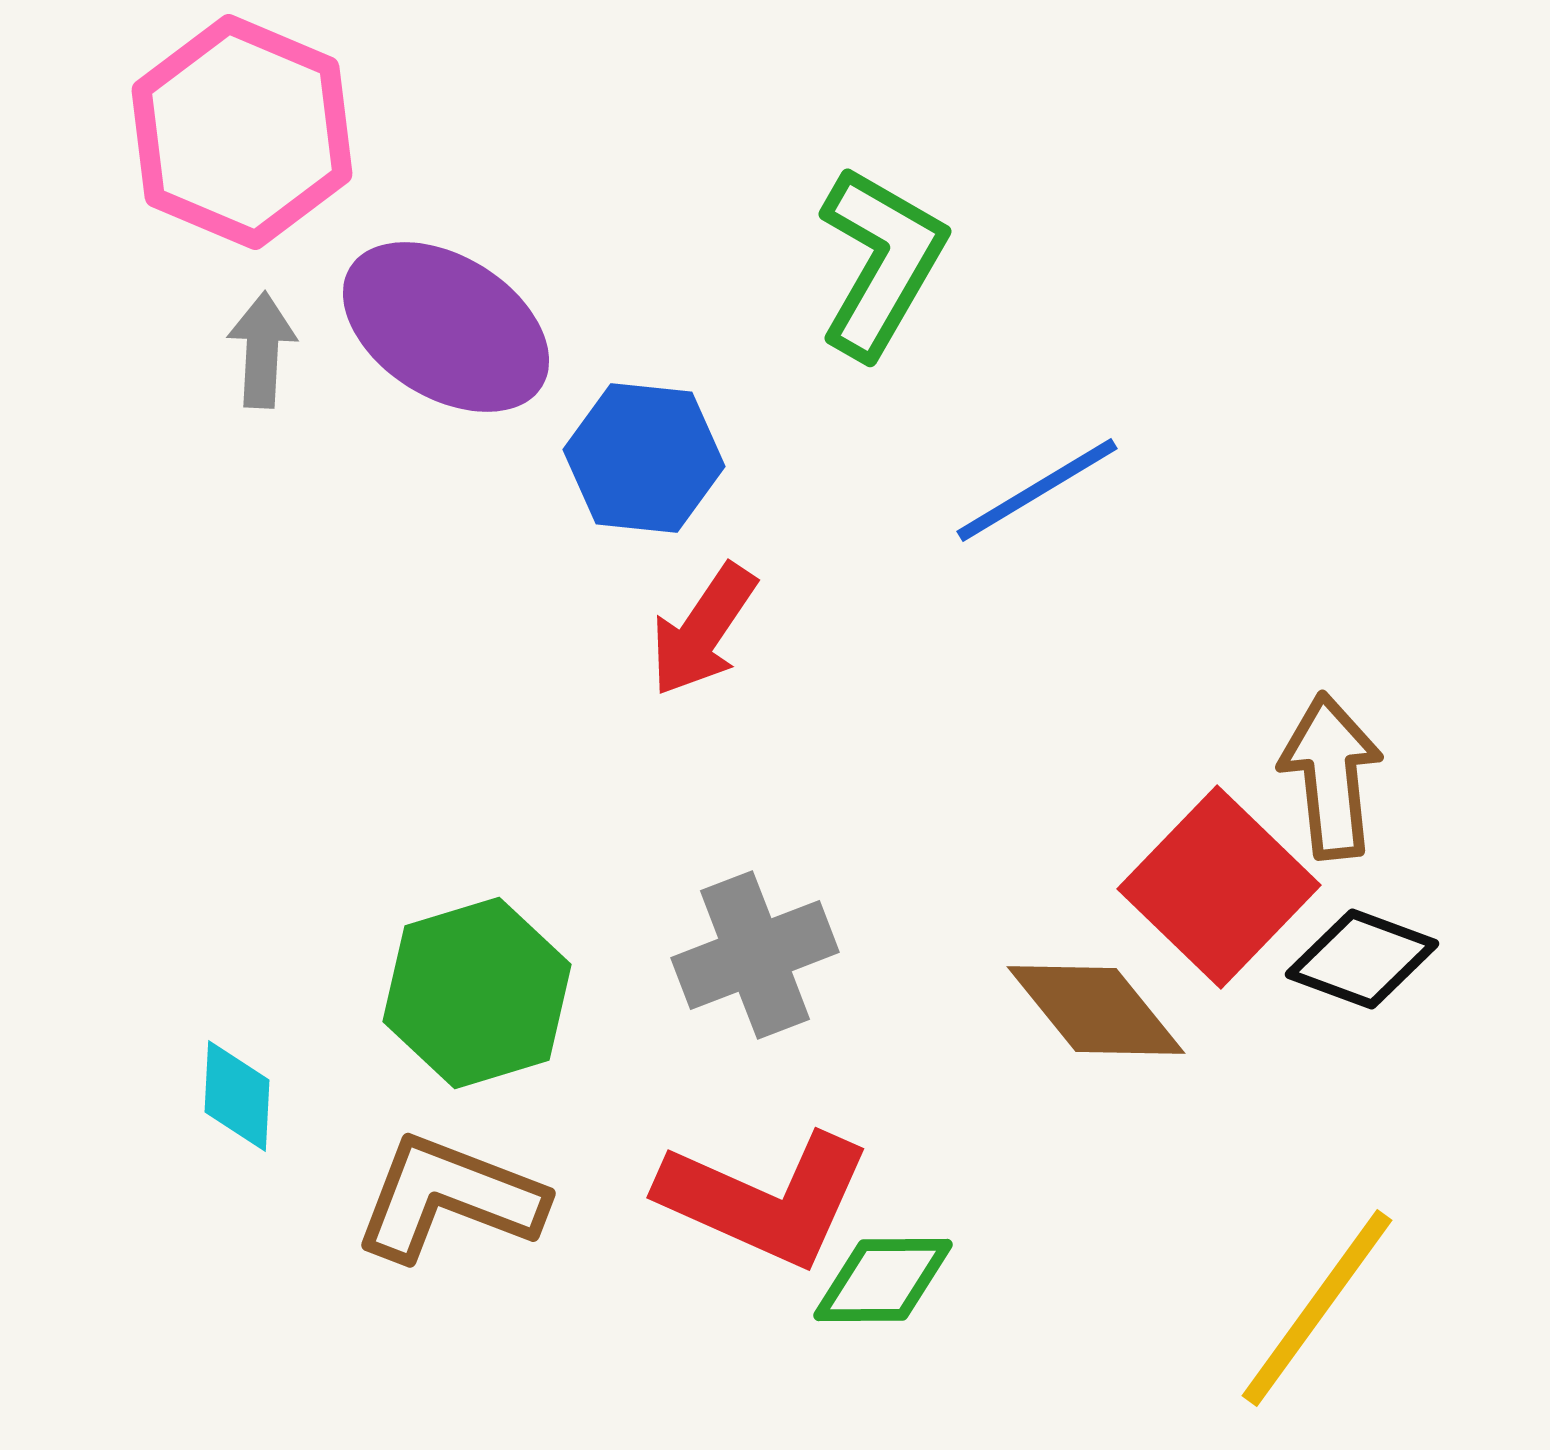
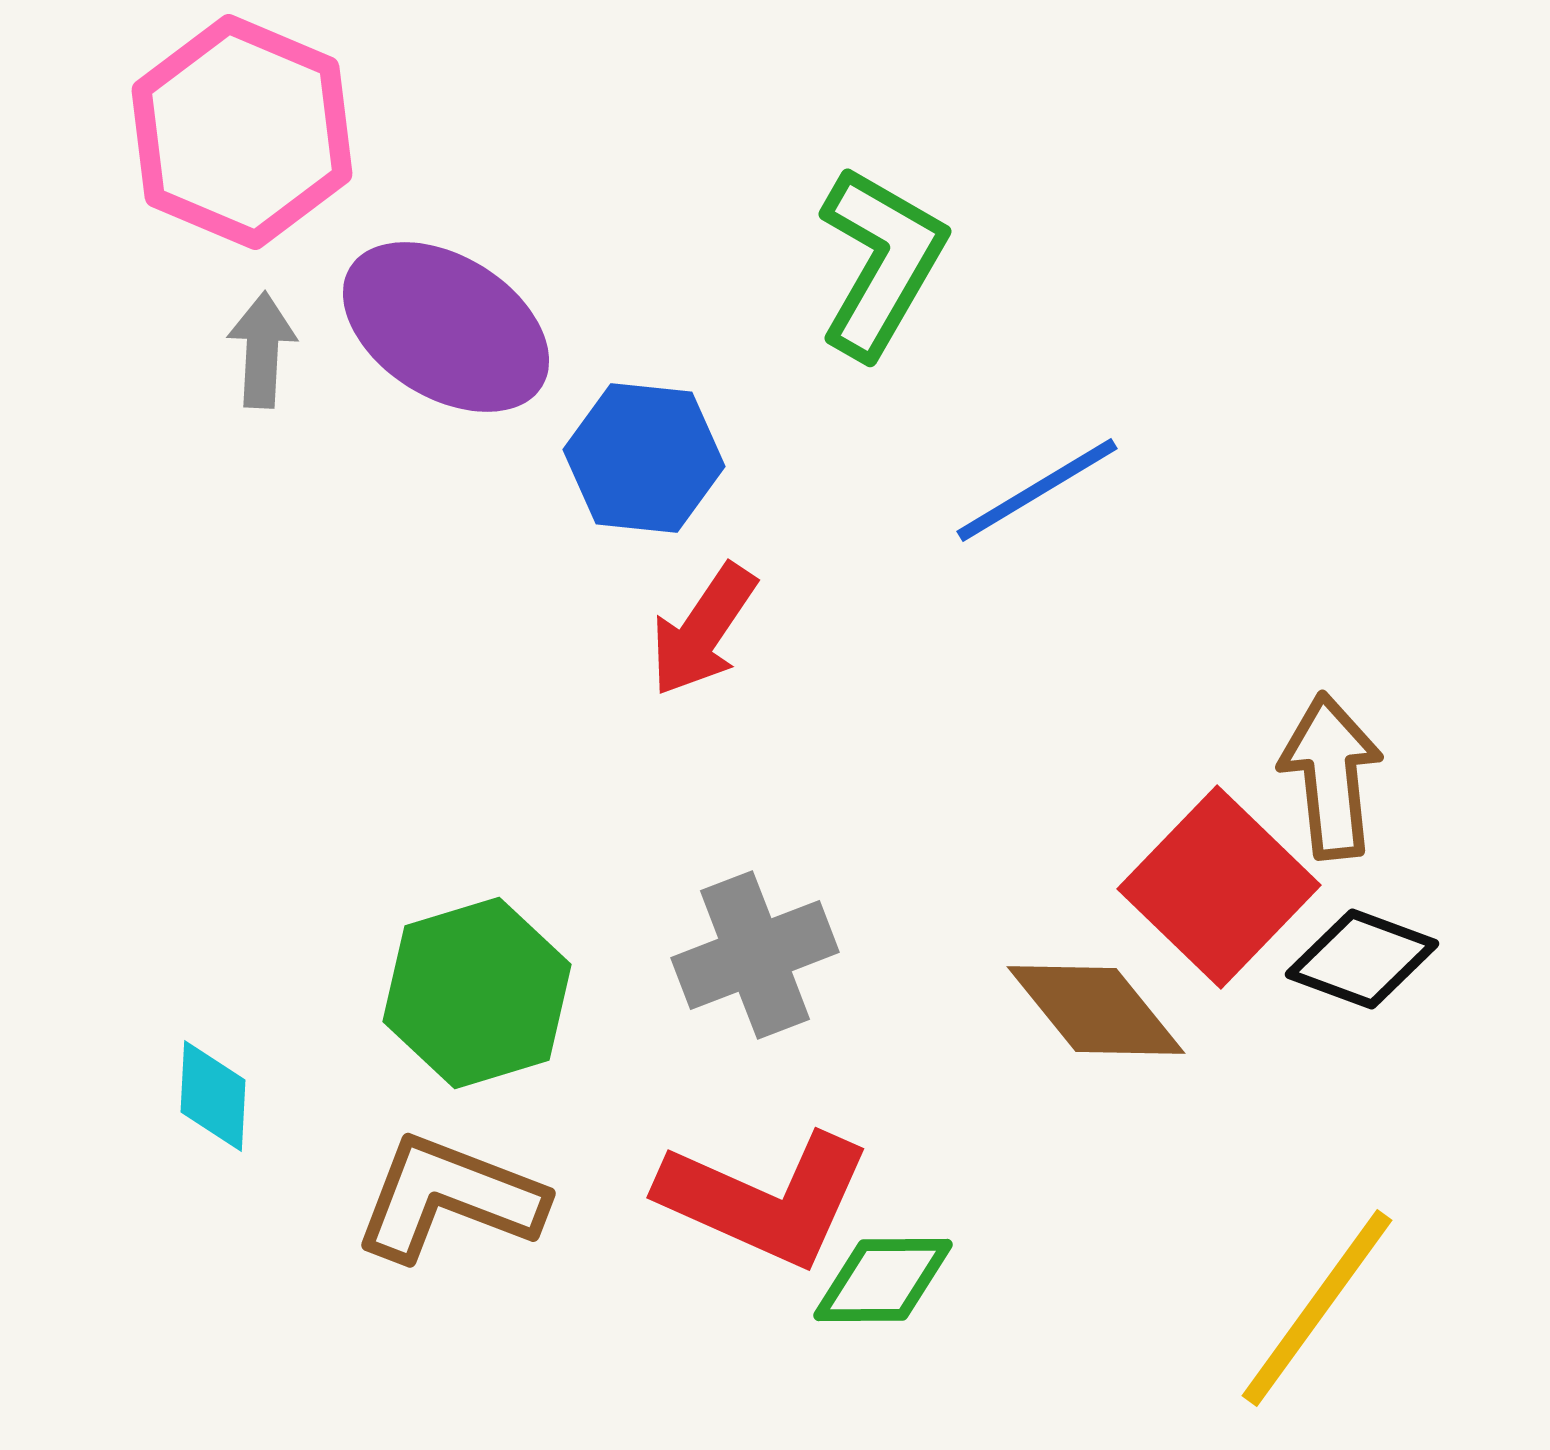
cyan diamond: moved 24 px left
